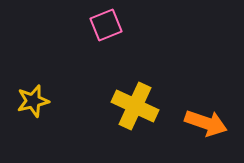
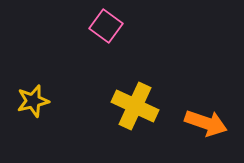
pink square: moved 1 px down; rotated 32 degrees counterclockwise
